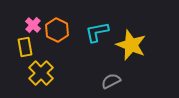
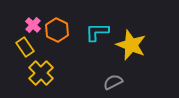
cyan L-shape: rotated 10 degrees clockwise
yellow rectangle: rotated 24 degrees counterclockwise
gray semicircle: moved 2 px right, 1 px down
